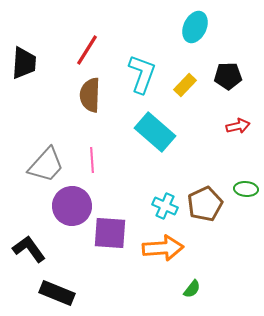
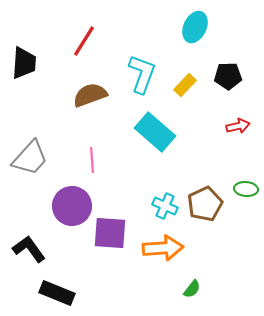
red line: moved 3 px left, 9 px up
brown semicircle: rotated 68 degrees clockwise
gray trapezoid: moved 16 px left, 7 px up
